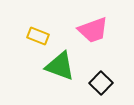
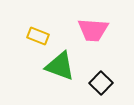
pink trapezoid: rotated 24 degrees clockwise
